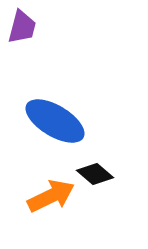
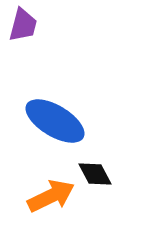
purple trapezoid: moved 1 px right, 2 px up
black diamond: rotated 21 degrees clockwise
